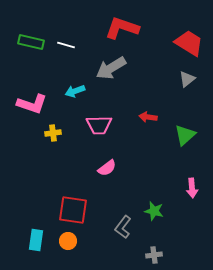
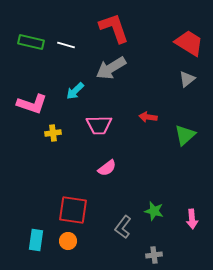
red L-shape: moved 8 px left; rotated 52 degrees clockwise
cyan arrow: rotated 24 degrees counterclockwise
pink arrow: moved 31 px down
